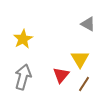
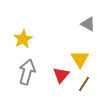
gray arrow: moved 4 px right, 5 px up
